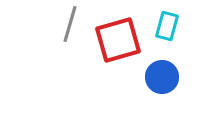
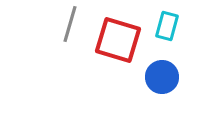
red square: rotated 33 degrees clockwise
